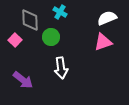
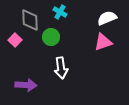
purple arrow: moved 3 px right, 5 px down; rotated 35 degrees counterclockwise
